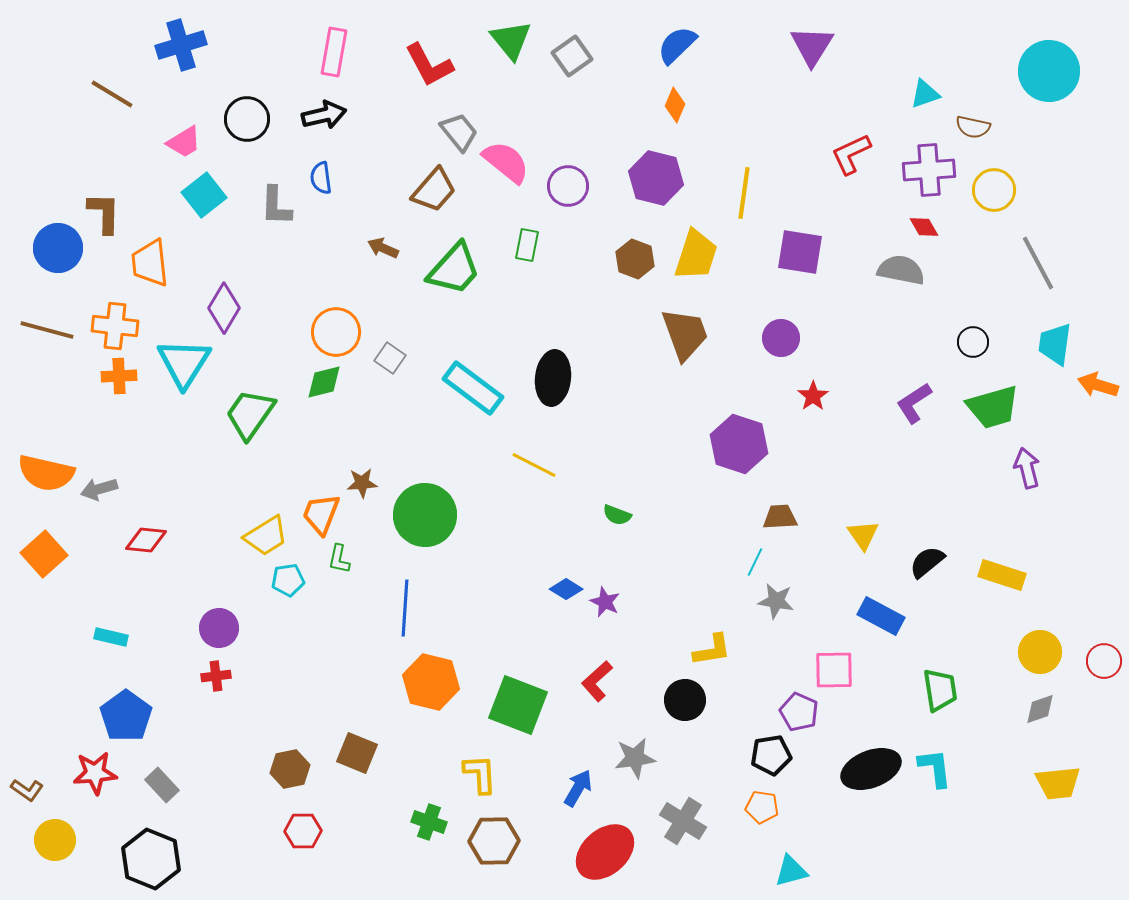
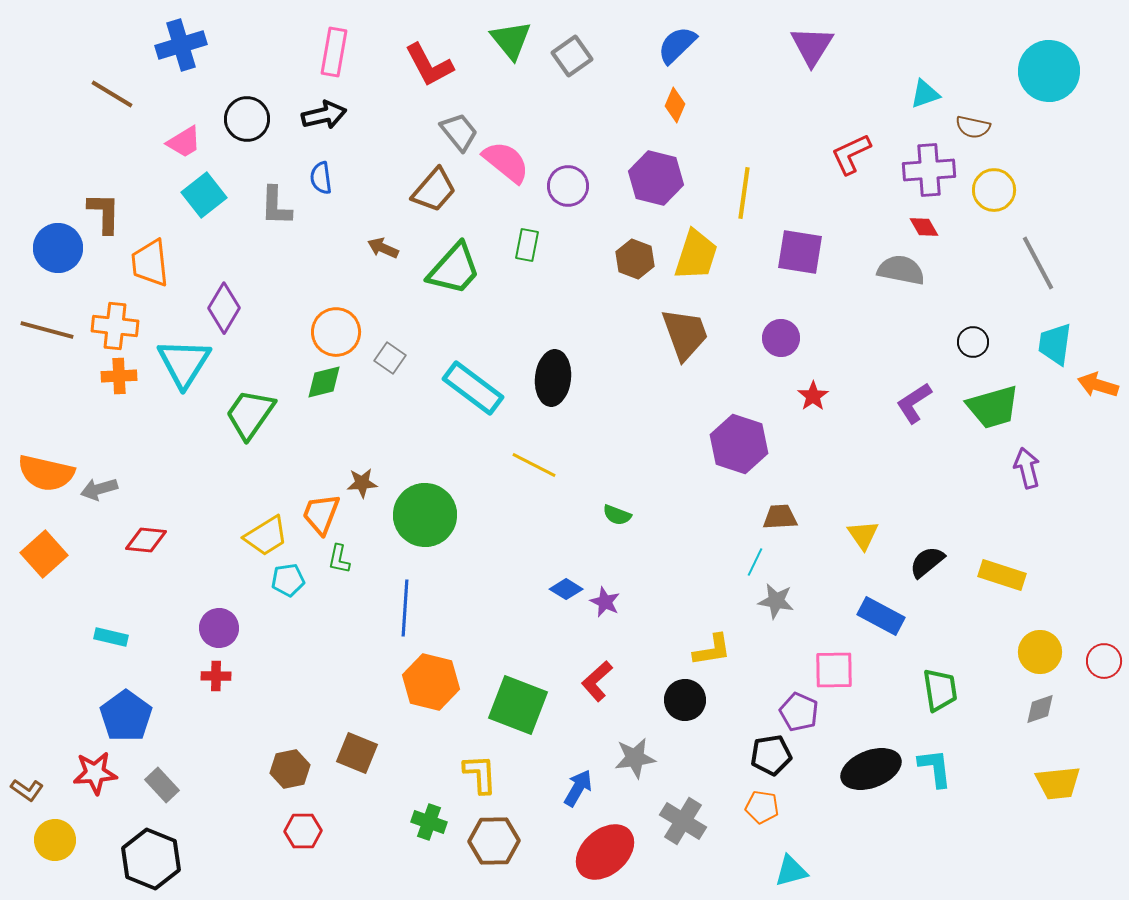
red cross at (216, 676): rotated 8 degrees clockwise
